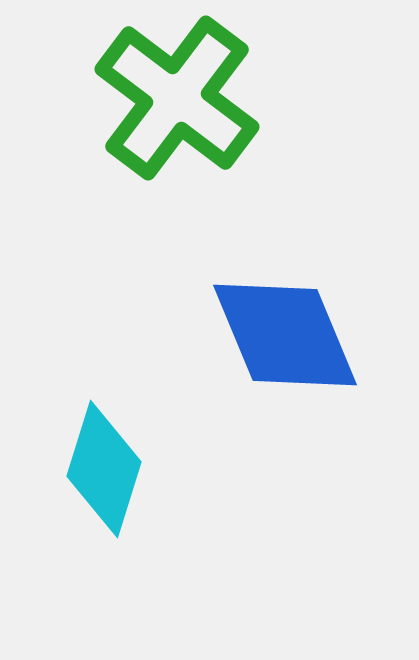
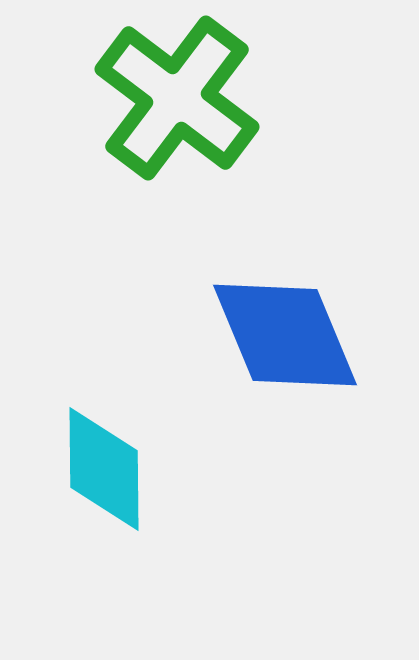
cyan diamond: rotated 18 degrees counterclockwise
